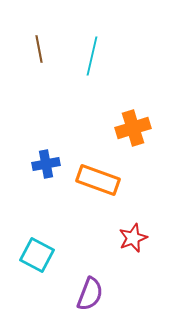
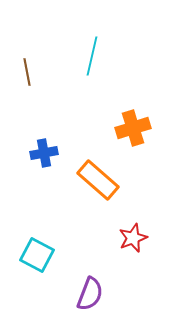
brown line: moved 12 px left, 23 px down
blue cross: moved 2 px left, 11 px up
orange rectangle: rotated 21 degrees clockwise
